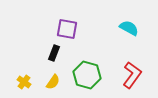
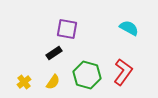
black rectangle: rotated 35 degrees clockwise
red L-shape: moved 9 px left, 3 px up
yellow cross: rotated 16 degrees clockwise
